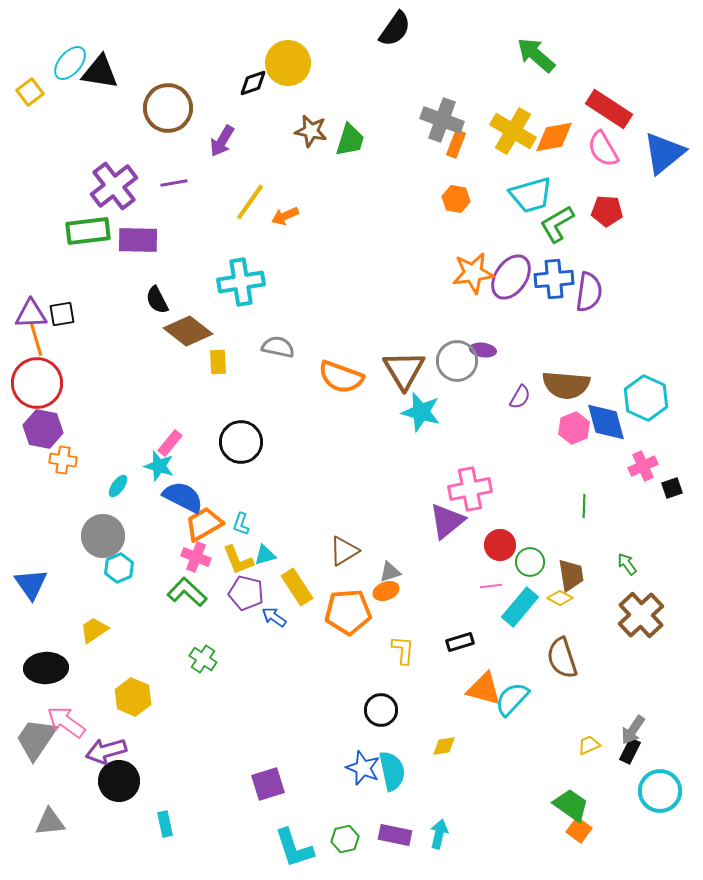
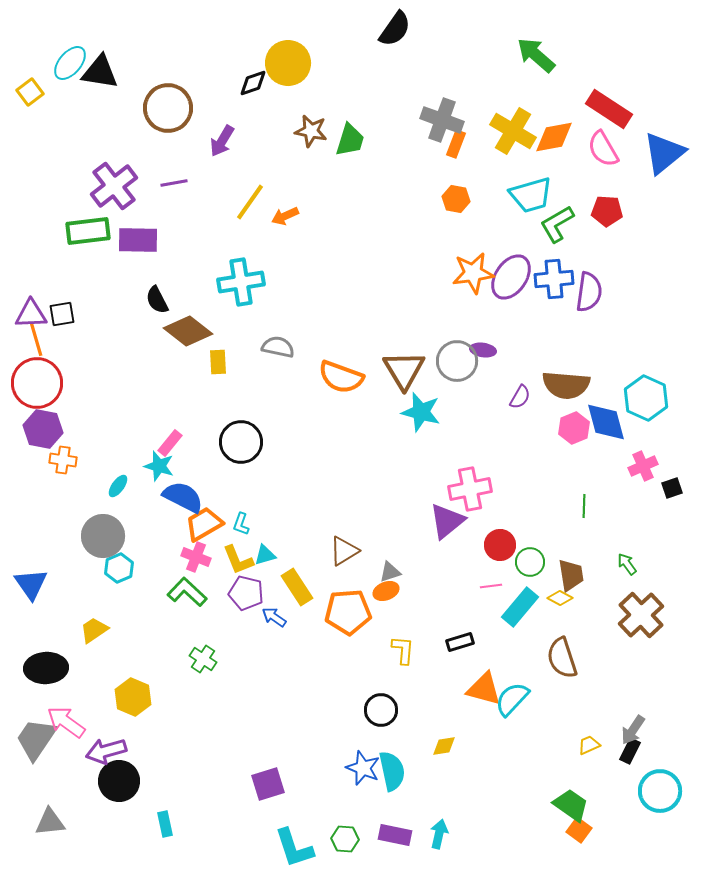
green hexagon at (345, 839): rotated 16 degrees clockwise
